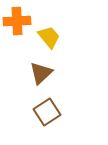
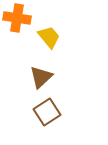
orange cross: moved 3 px up; rotated 12 degrees clockwise
brown triangle: moved 4 px down
